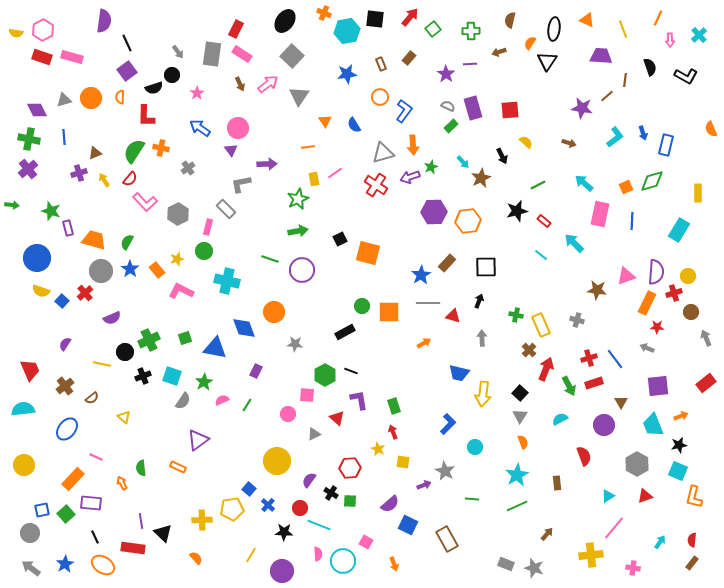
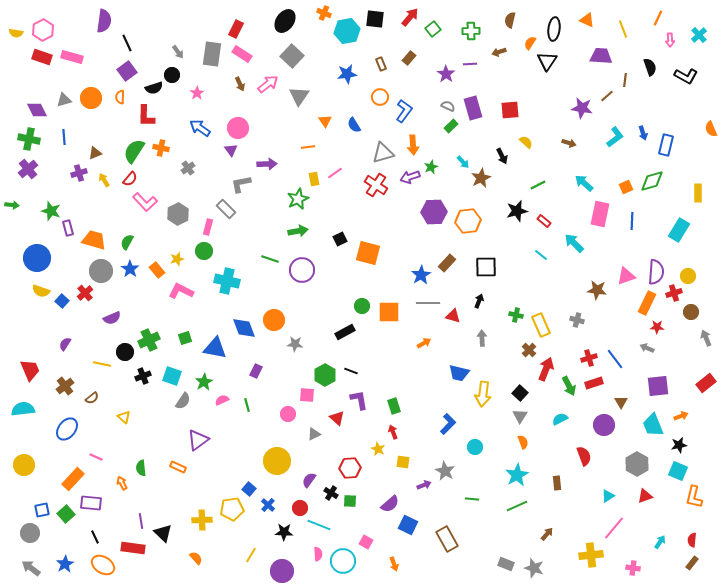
orange circle at (274, 312): moved 8 px down
green line at (247, 405): rotated 48 degrees counterclockwise
